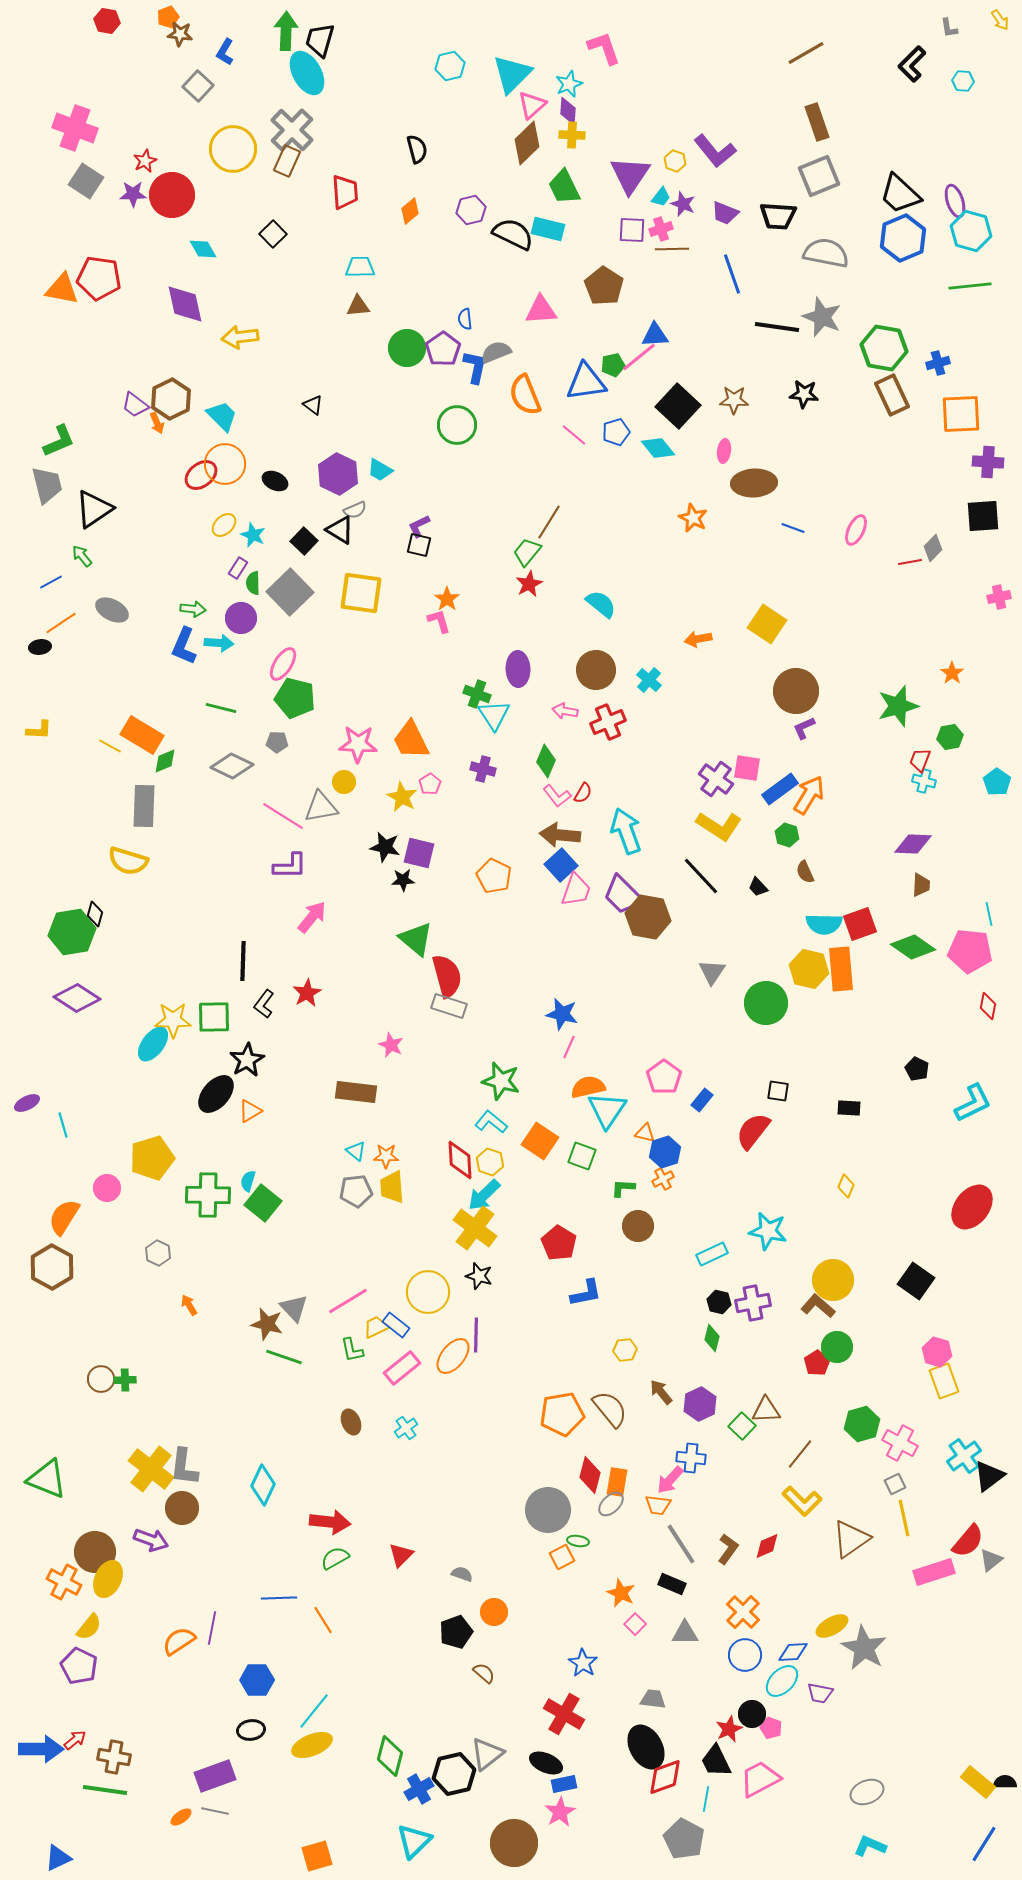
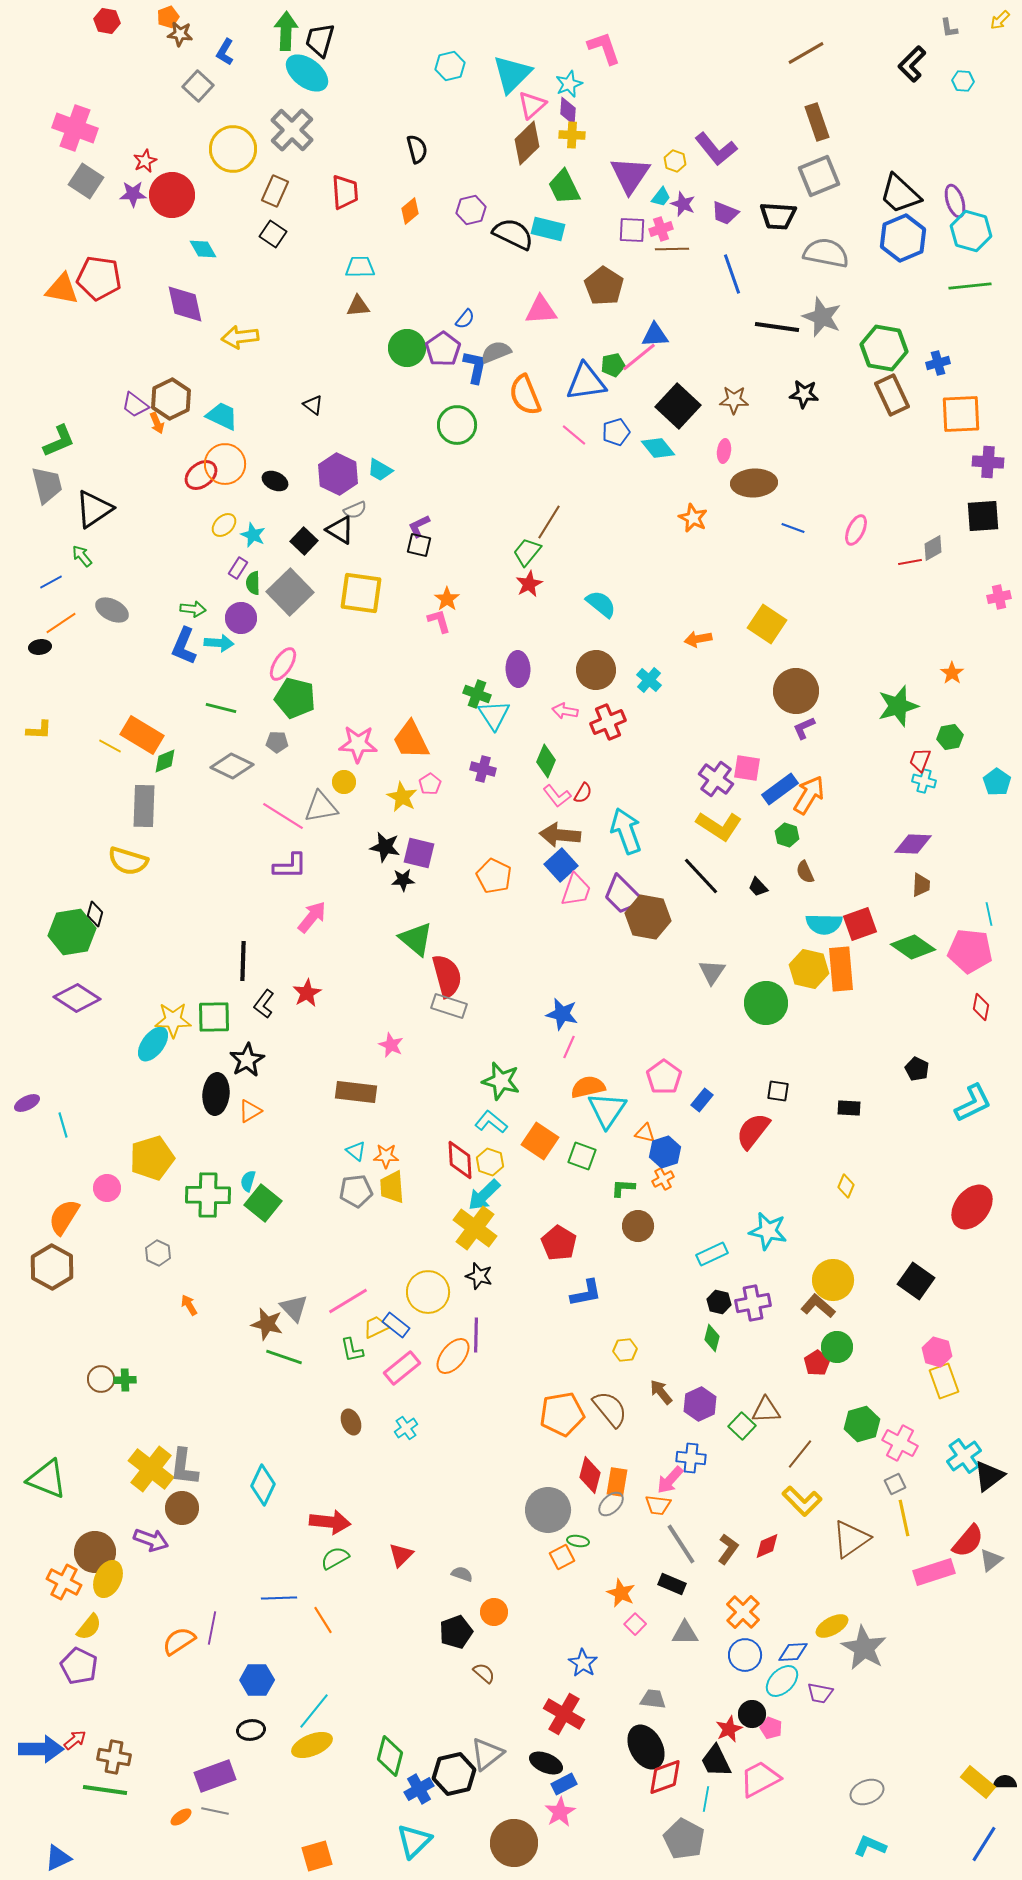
yellow arrow at (1000, 20): rotated 80 degrees clockwise
cyan ellipse at (307, 73): rotated 24 degrees counterclockwise
purple L-shape at (715, 151): moved 1 px right, 2 px up
brown rectangle at (287, 161): moved 12 px left, 30 px down
black square at (273, 234): rotated 12 degrees counterclockwise
blue semicircle at (465, 319): rotated 135 degrees counterclockwise
cyan trapezoid at (222, 416): rotated 20 degrees counterclockwise
gray diamond at (933, 548): rotated 16 degrees clockwise
red diamond at (988, 1006): moved 7 px left, 1 px down
black ellipse at (216, 1094): rotated 36 degrees counterclockwise
blue rectangle at (564, 1784): rotated 15 degrees counterclockwise
